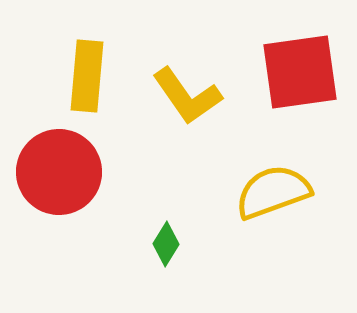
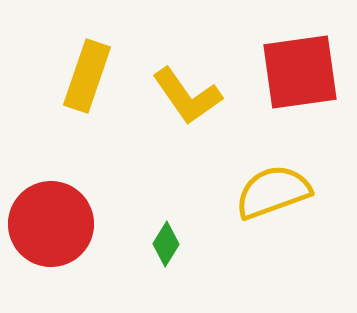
yellow rectangle: rotated 14 degrees clockwise
red circle: moved 8 px left, 52 px down
